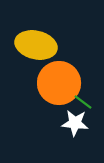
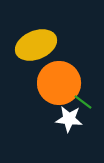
yellow ellipse: rotated 36 degrees counterclockwise
white star: moved 6 px left, 4 px up
